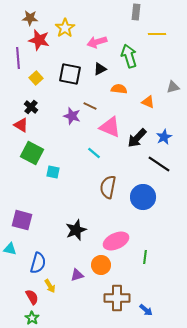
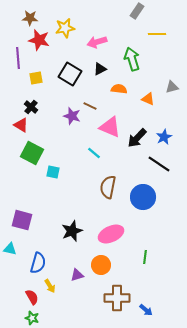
gray rectangle: moved 1 px right, 1 px up; rotated 28 degrees clockwise
yellow star: rotated 24 degrees clockwise
green arrow: moved 3 px right, 3 px down
black square: rotated 20 degrees clockwise
yellow square: rotated 32 degrees clockwise
gray triangle: moved 1 px left
orange triangle: moved 3 px up
black star: moved 4 px left, 1 px down
pink ellipse: moved 5 px left, 7 px up
green star: rotated 16 degrees counterclockwise
